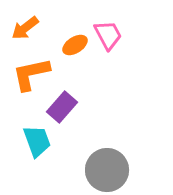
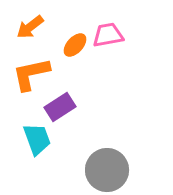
orange arrow: moved 5 px right, 1 px up
pink trapezoid: rotated 72 degrees counterclockwise
orange ellipse: rotated 15 degrees counterclockwise
purple rectangle: moved 2 px left; rotated 16 degrees clockwise
cyan trapezoid: moved 2 px up
